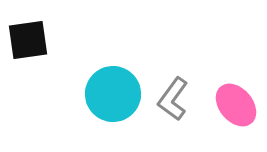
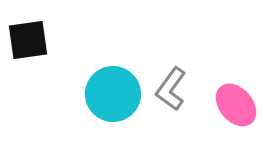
gray L-shape: moved 2 px left, 10 px up
